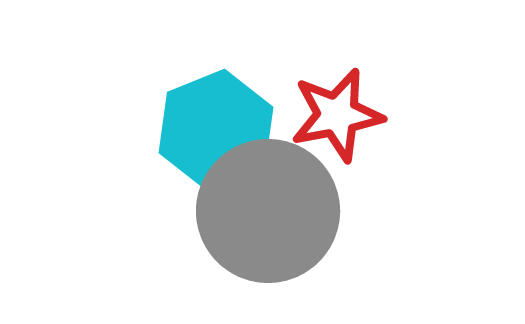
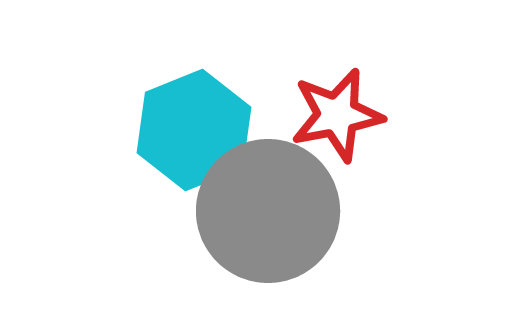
cyan hexagon: moved 22 px left
